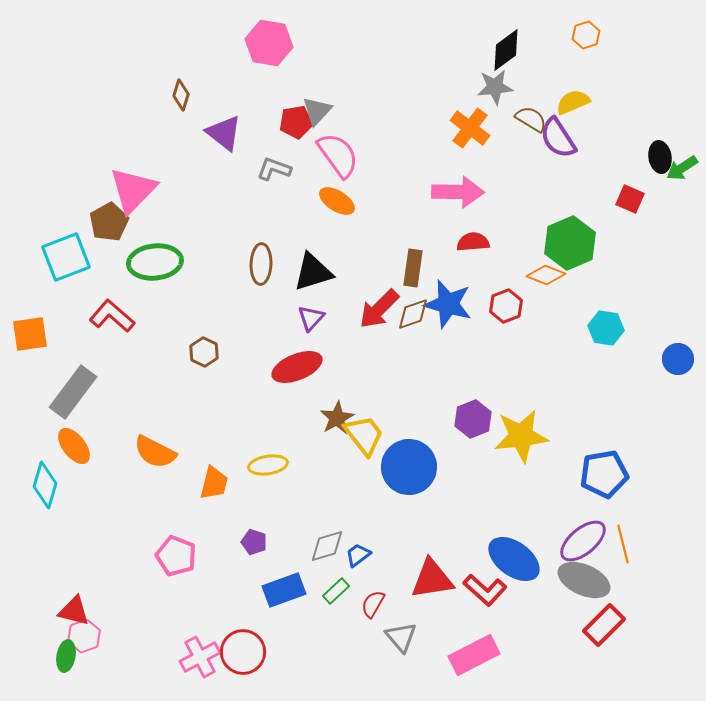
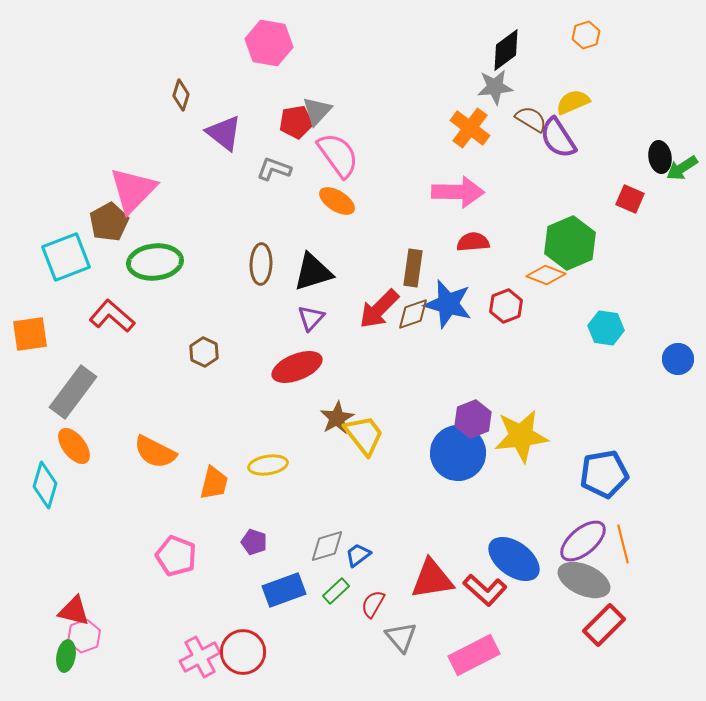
blue circle at (409, 467): moved 49 px right, 14 px up
